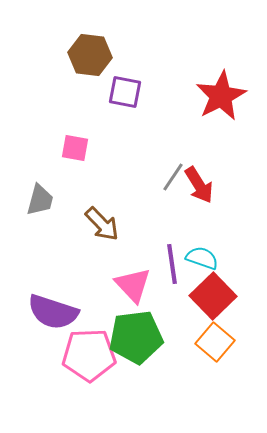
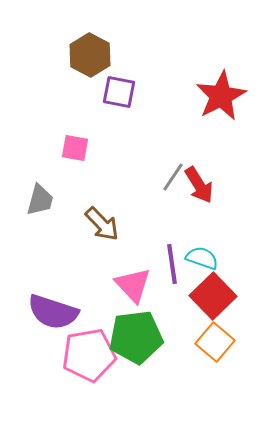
brown hexagon: rotated 21 degrees clockwise
purple square: moved 6 px left
pink pentagon: rotated 8 degrees counterclockwise
